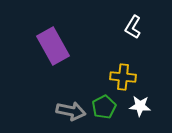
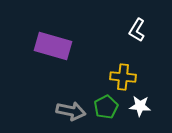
white L-shape: moved 4 px right, 3 px down
purple rectangle: rotated 45 degrees counterclockwise
green pentagon: moved 2 px right
